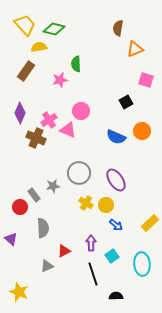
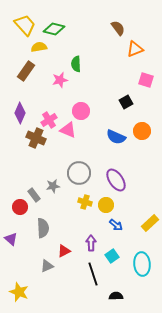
brown semicircle: rotated 133 degrees clockwise
yellow cross: moved 1 px left, 1 px up; rotated 16 degrees counterclockwise
